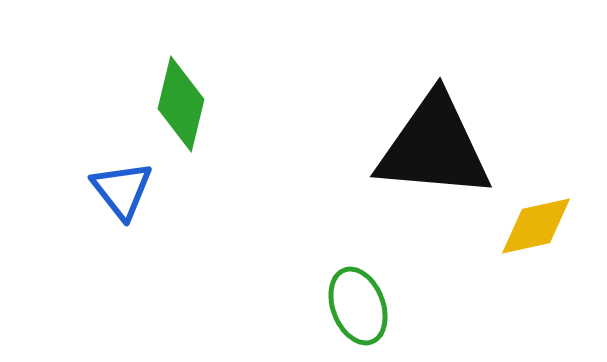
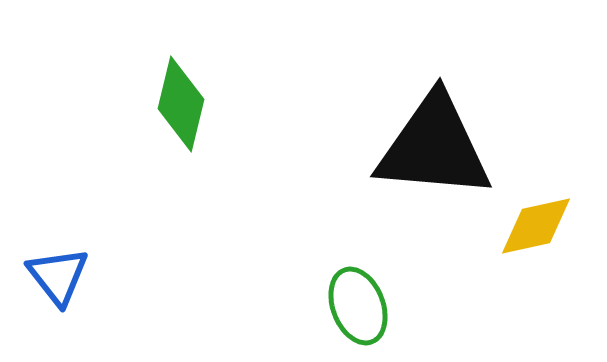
blue triangle: moved 64 px left, 86 px down
